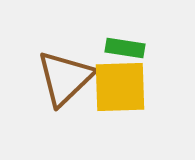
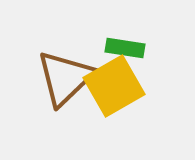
yellow square: moved 6 px left, 1 px up; rotated 28 degrees counterclockwise
